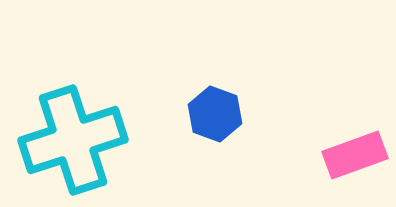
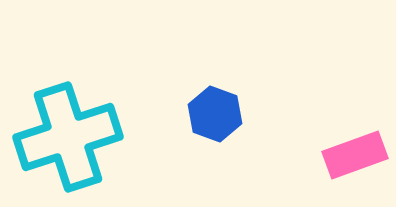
cyan cross: moved 5 px left, 3 px up
